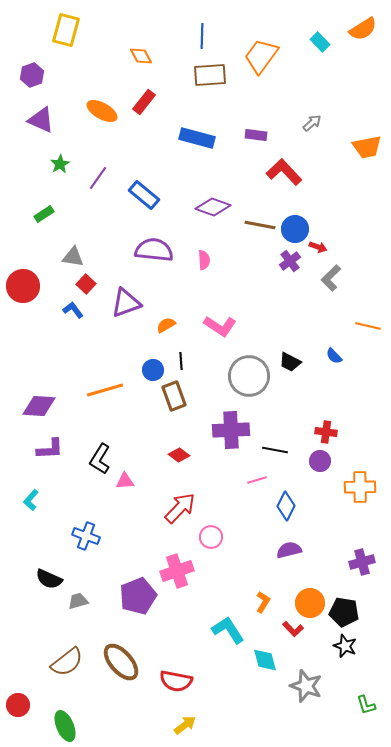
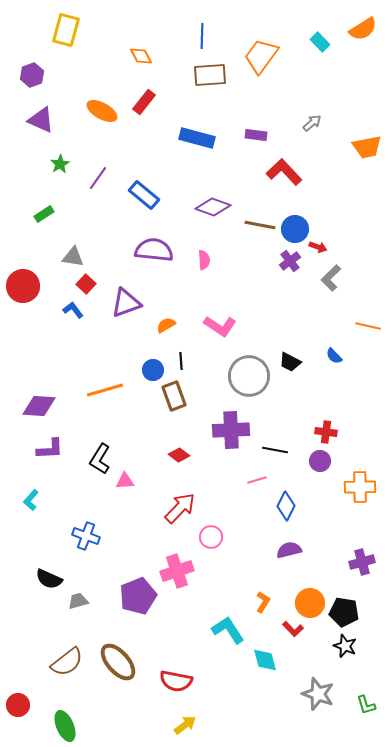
brown ellipse at (121, 662): moved 3 px left
gray star at (306, 686): moved 12 px right, 8 px down
